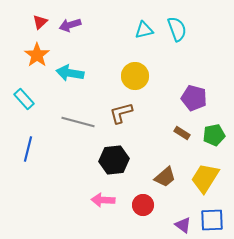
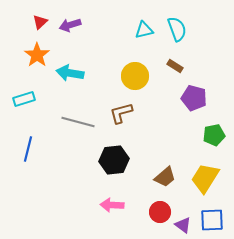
cyan rectangle: rotated 65 degrees counterclockwise
brown rectangle: moved 7 px left, 67 px up
pink arrow: moved 9 px right, 5 px down
red circle: moved 17 px right, 7 px down
